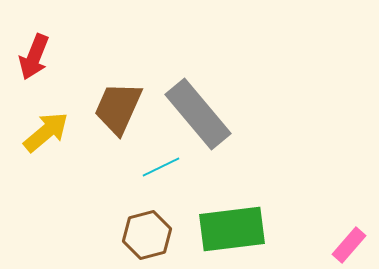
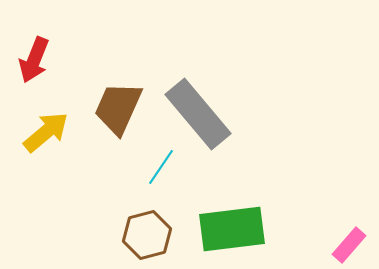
red arrow: moved 3 px down
cyan line: rotated 30 degrees counterclockwise
